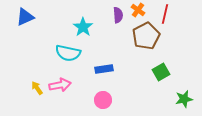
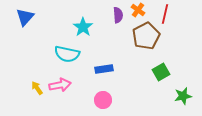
blue triangle: rotated 24 degrees counterclockwise
cyan semicircle: moved 1 px left, 1 px down
green star: moved 1 px left, 3 px up
